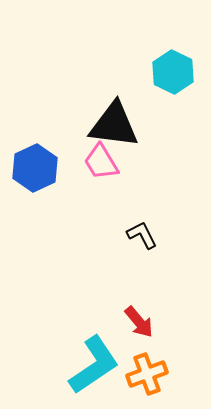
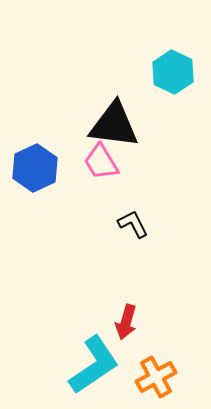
black L-shape: moved 9 px left, 11 px up
red arrow: moved 13 px left; rotated 56 degrees clockwise
orange cross: moved 9 px right, 3 px down; rotated 9 degrees counterclockwise
